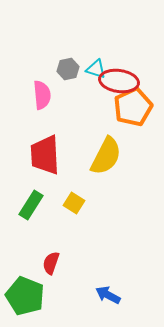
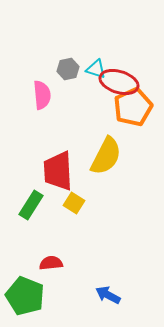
red ellipse: moved 1 px down; rotated 9 degrees clockwise
red trapezoid: moved 13 px right, 16 px down
red semicircle: rotated 65 degrees clockwise
